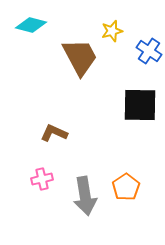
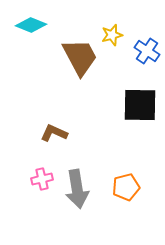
cyan diamond: rotated 8 degrees clockwise
yellow star: moved 4 px down
blue cross: moved 2 px left
orange pentagon: rotated 20 degrees clockwise
gray arrow: moved 8 px left, 7 px up
